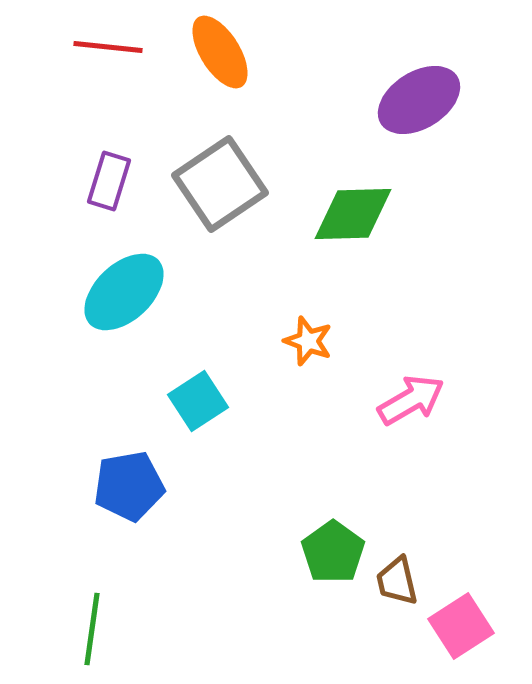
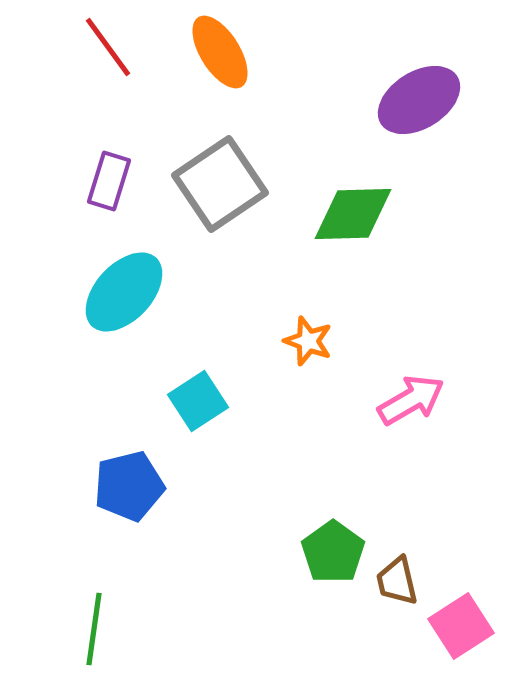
red line: rotated 48 degrees clockwise
cyan ellipse: rotated 4 degrees counterclockwise
blue pentagon: rotated 4 degrees counterclockwise
green line: moved 2 px right
